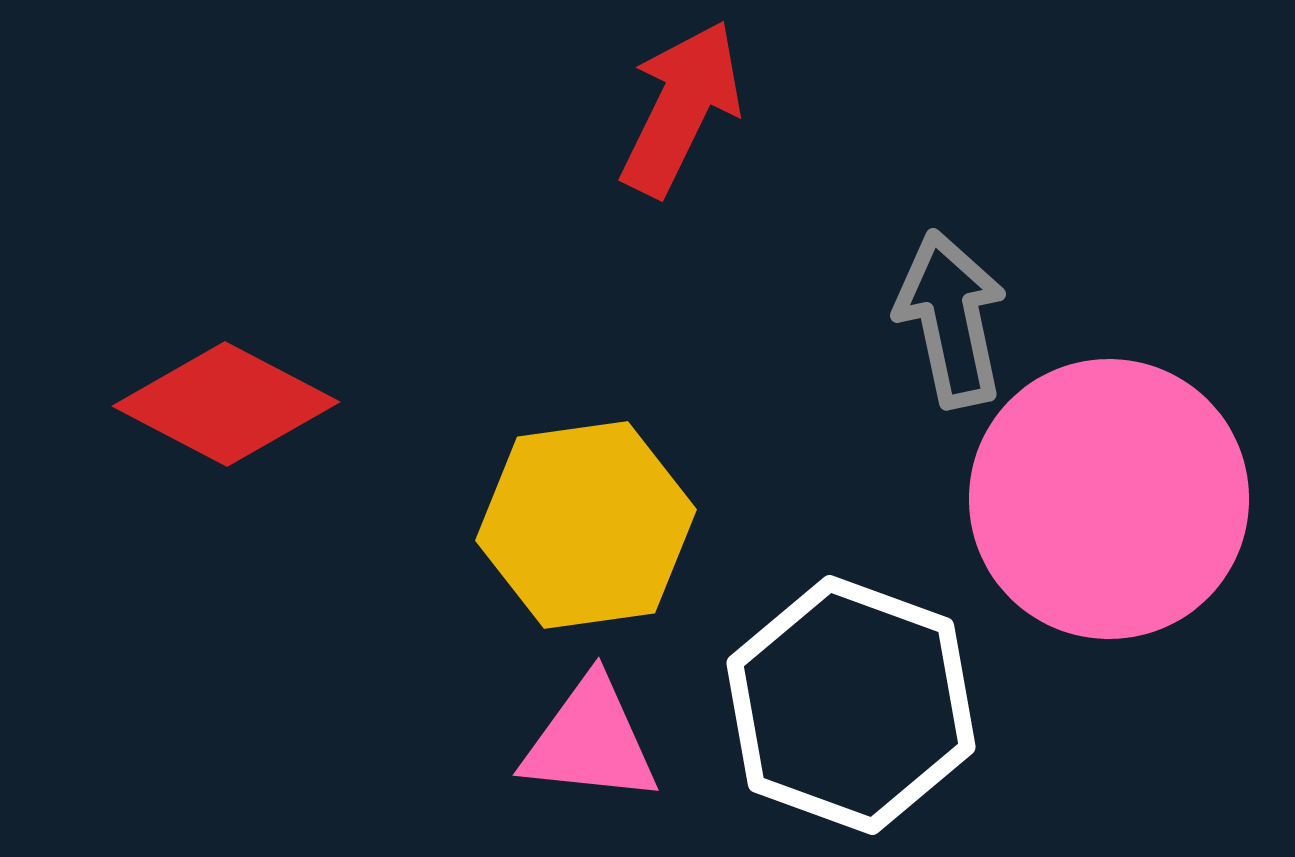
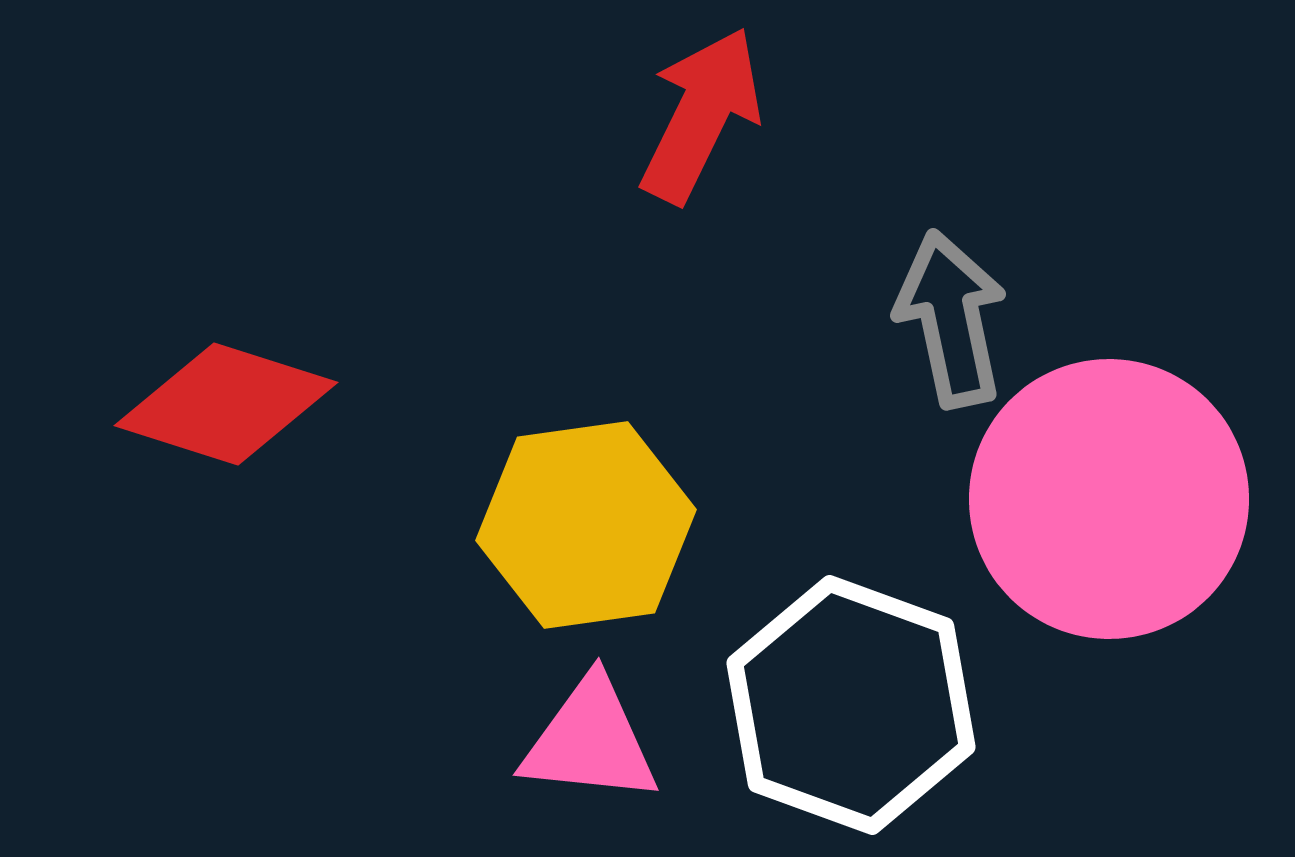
red arrow: moved 20 px right, 7 px down
red diamond: rotated 10 degrees counterclockwise
